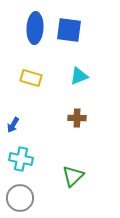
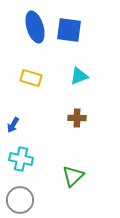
blue ellipse: moved 1 px up; rotated 20 degrees counterclockwise
gray circle: moved 2 px down
